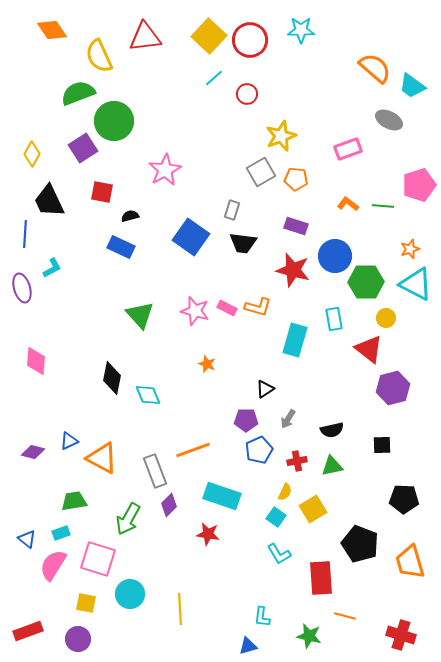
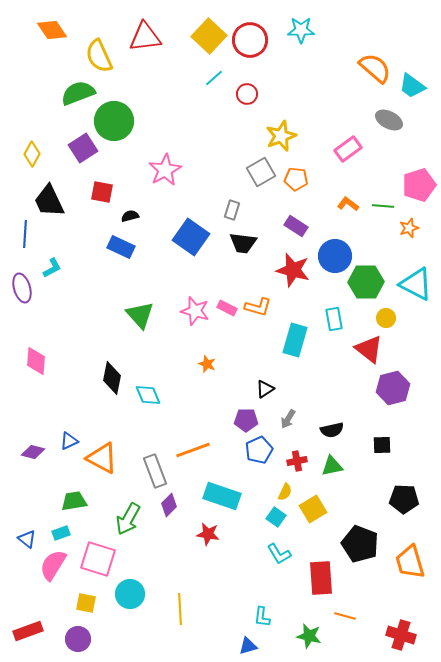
pink rectangle at (348, 149): rotated 16 degrees counterclockwise
purple rectangle at (296, 226): rotated 15 degrees clockwise
orange star at (410, 249): moved 1 px left, 21 px up
